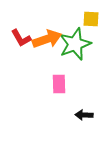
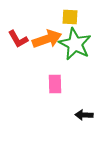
yellow square: moved 21 px left, 2 px up
red L-shape: moved 3 px left, 1 px down
green star: rotated 24 degrees counterclockwise
pink rectangle: moved 4 px left
